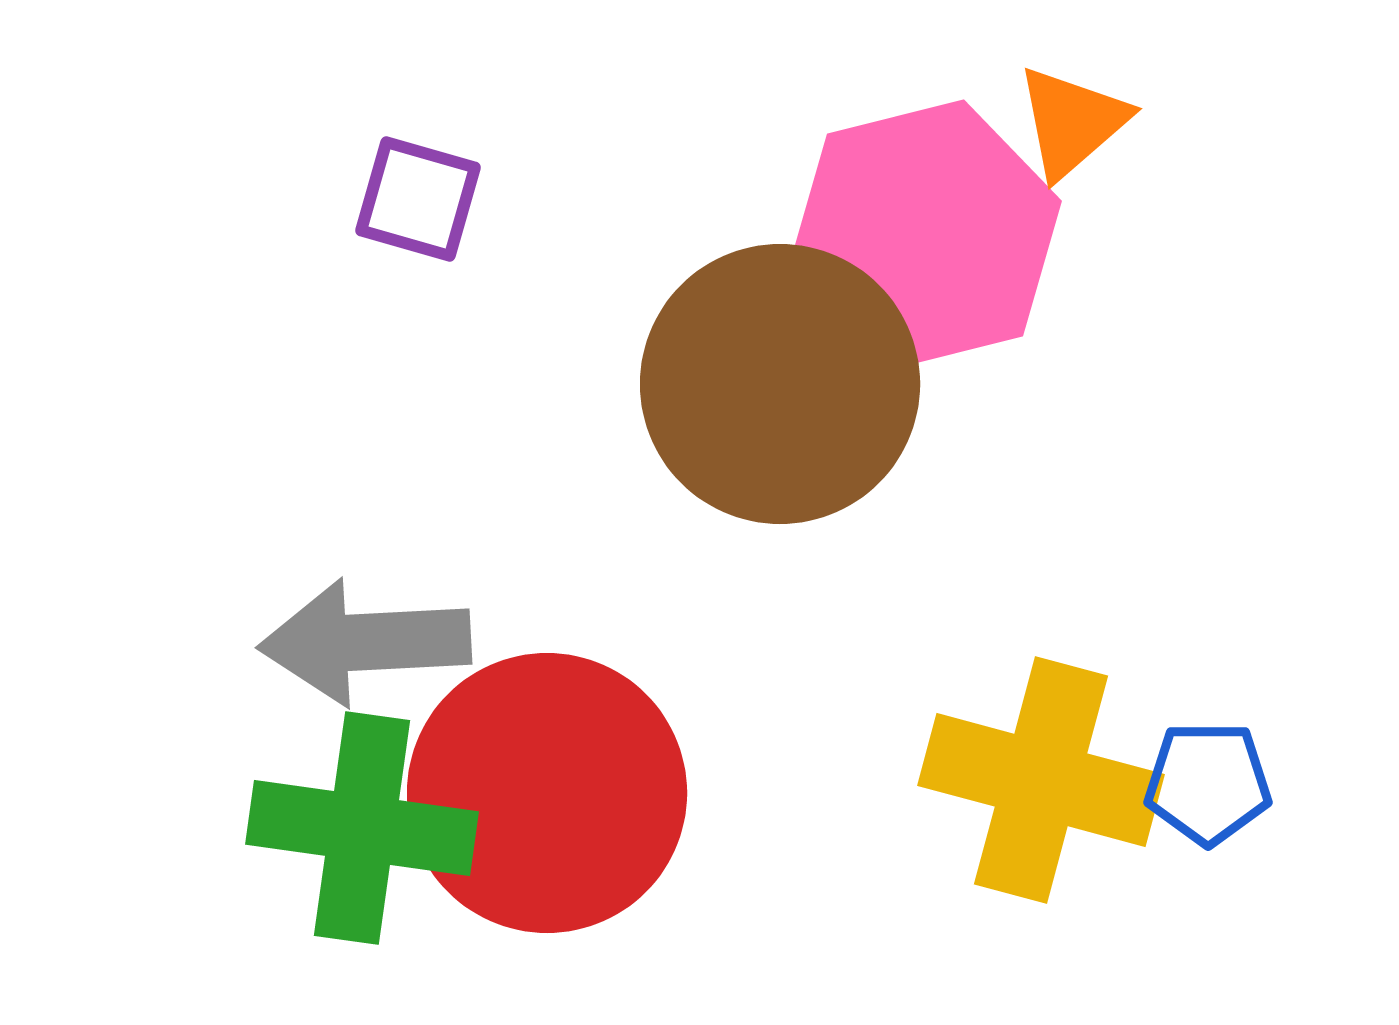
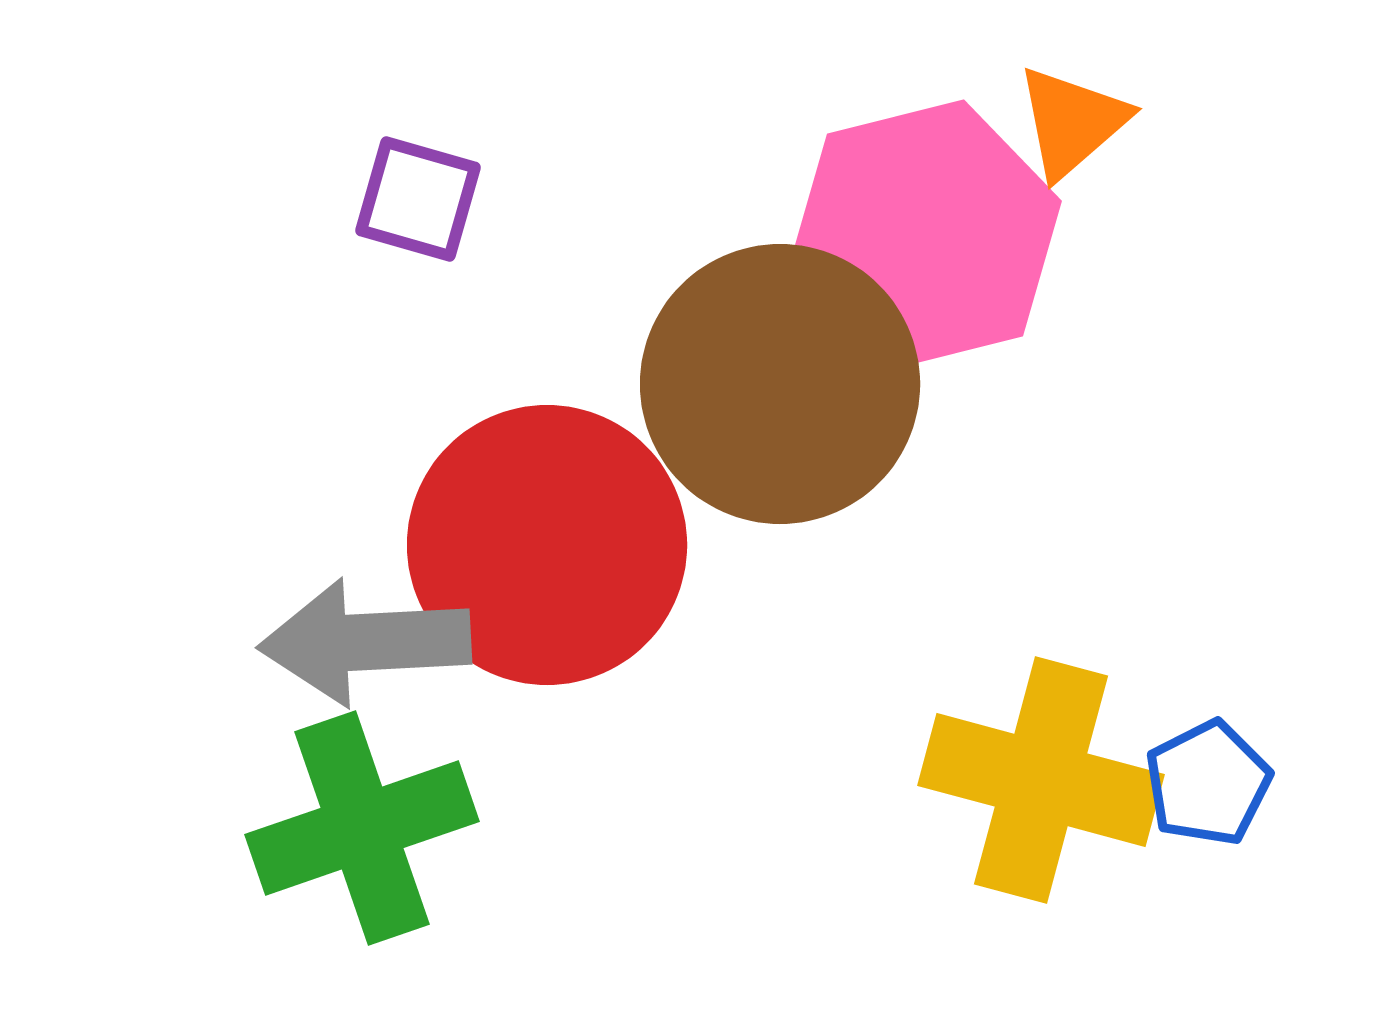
blue pentagon: rotated 27 degrees counterclockwise
red circle: moved 248 px up
green cross: rotated 27 degrees counterclockwise
